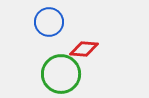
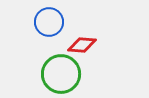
red diamond: moved 2 px left, 4 px up
